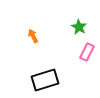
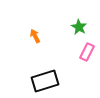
orange arrow: moved 2 px right
black rectangle: moved 1 px down
